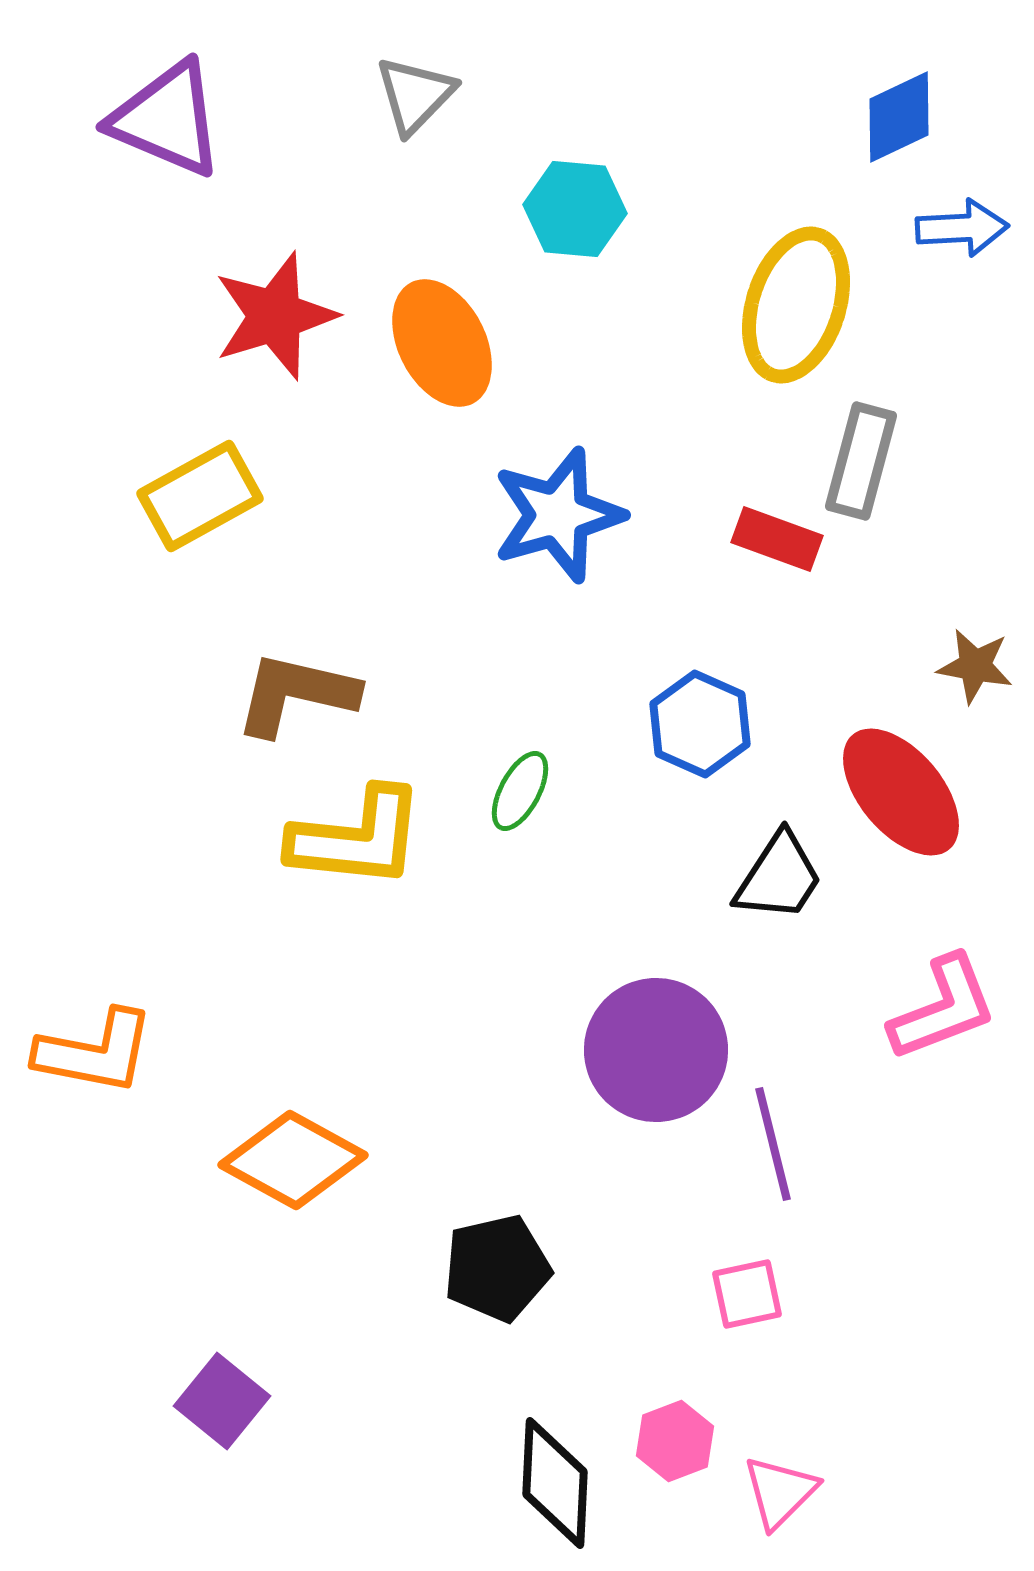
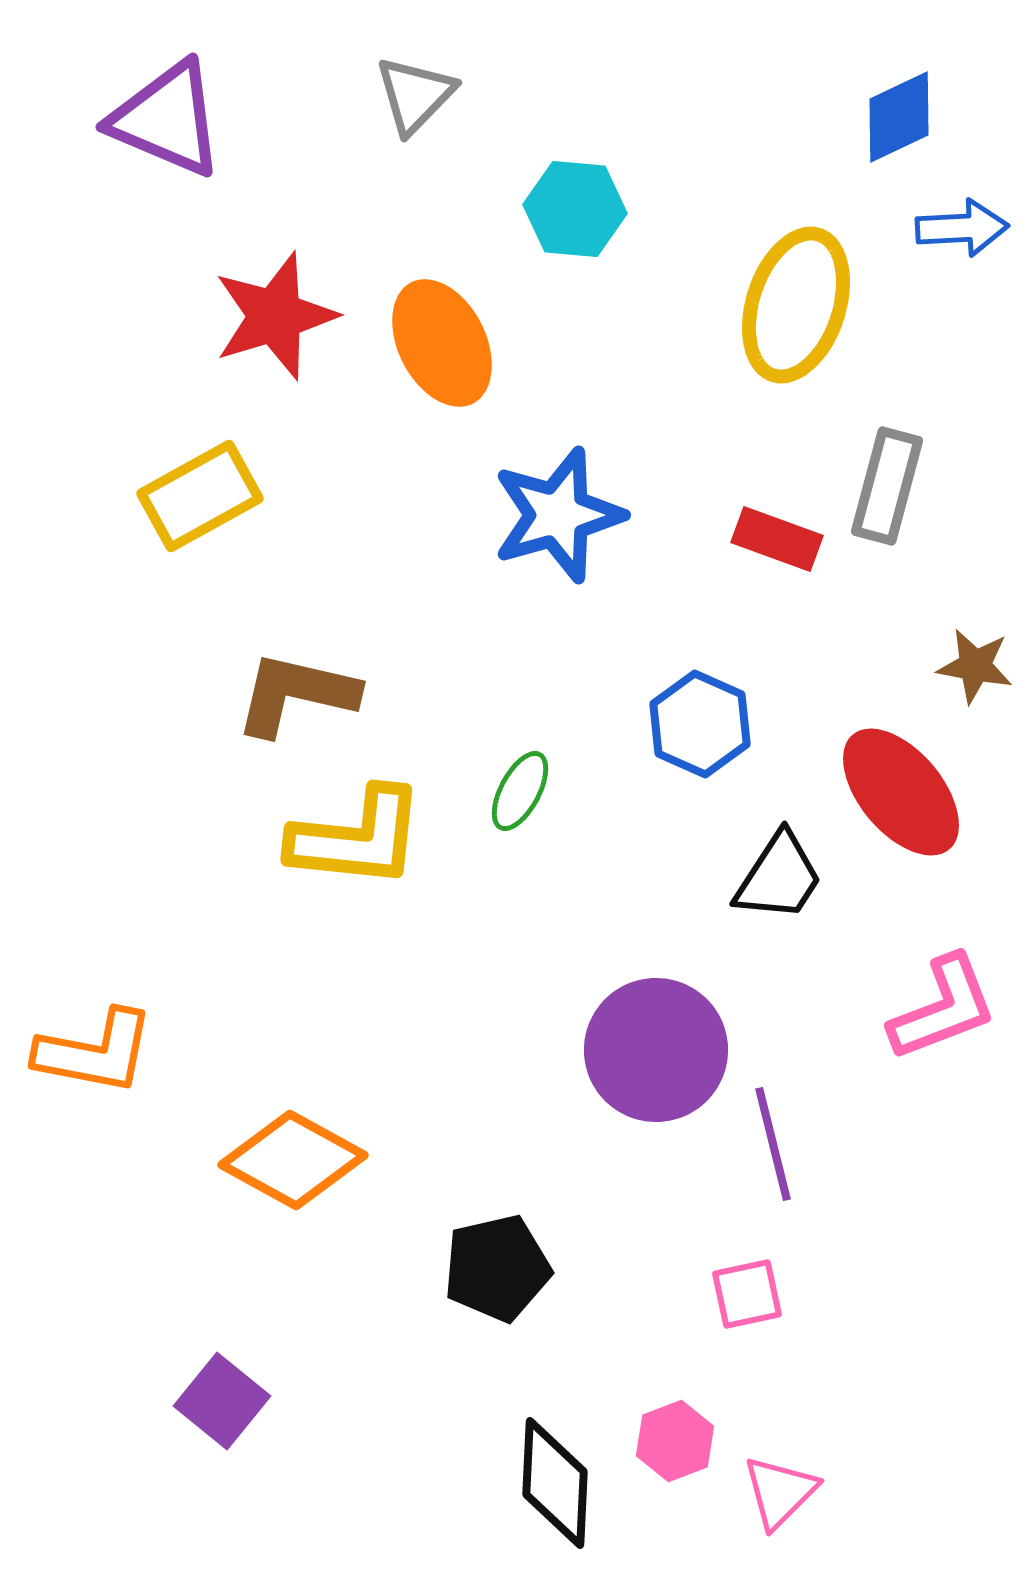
gray rectangle: moved 26 px right, 25 px down
